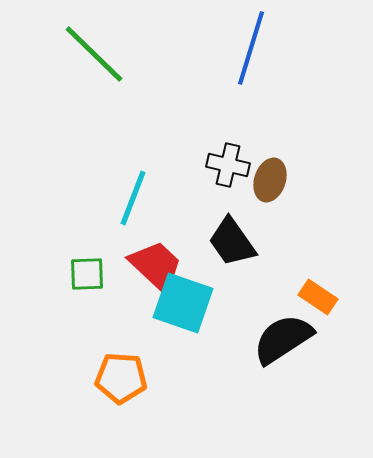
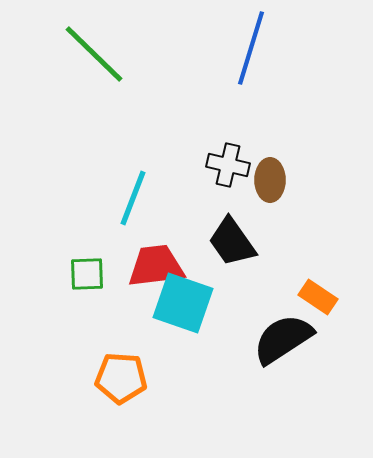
brown ellipse: rotated 18 degrees counterclockwise
red trapezoid: rotated 50 degrees counterclockwise
